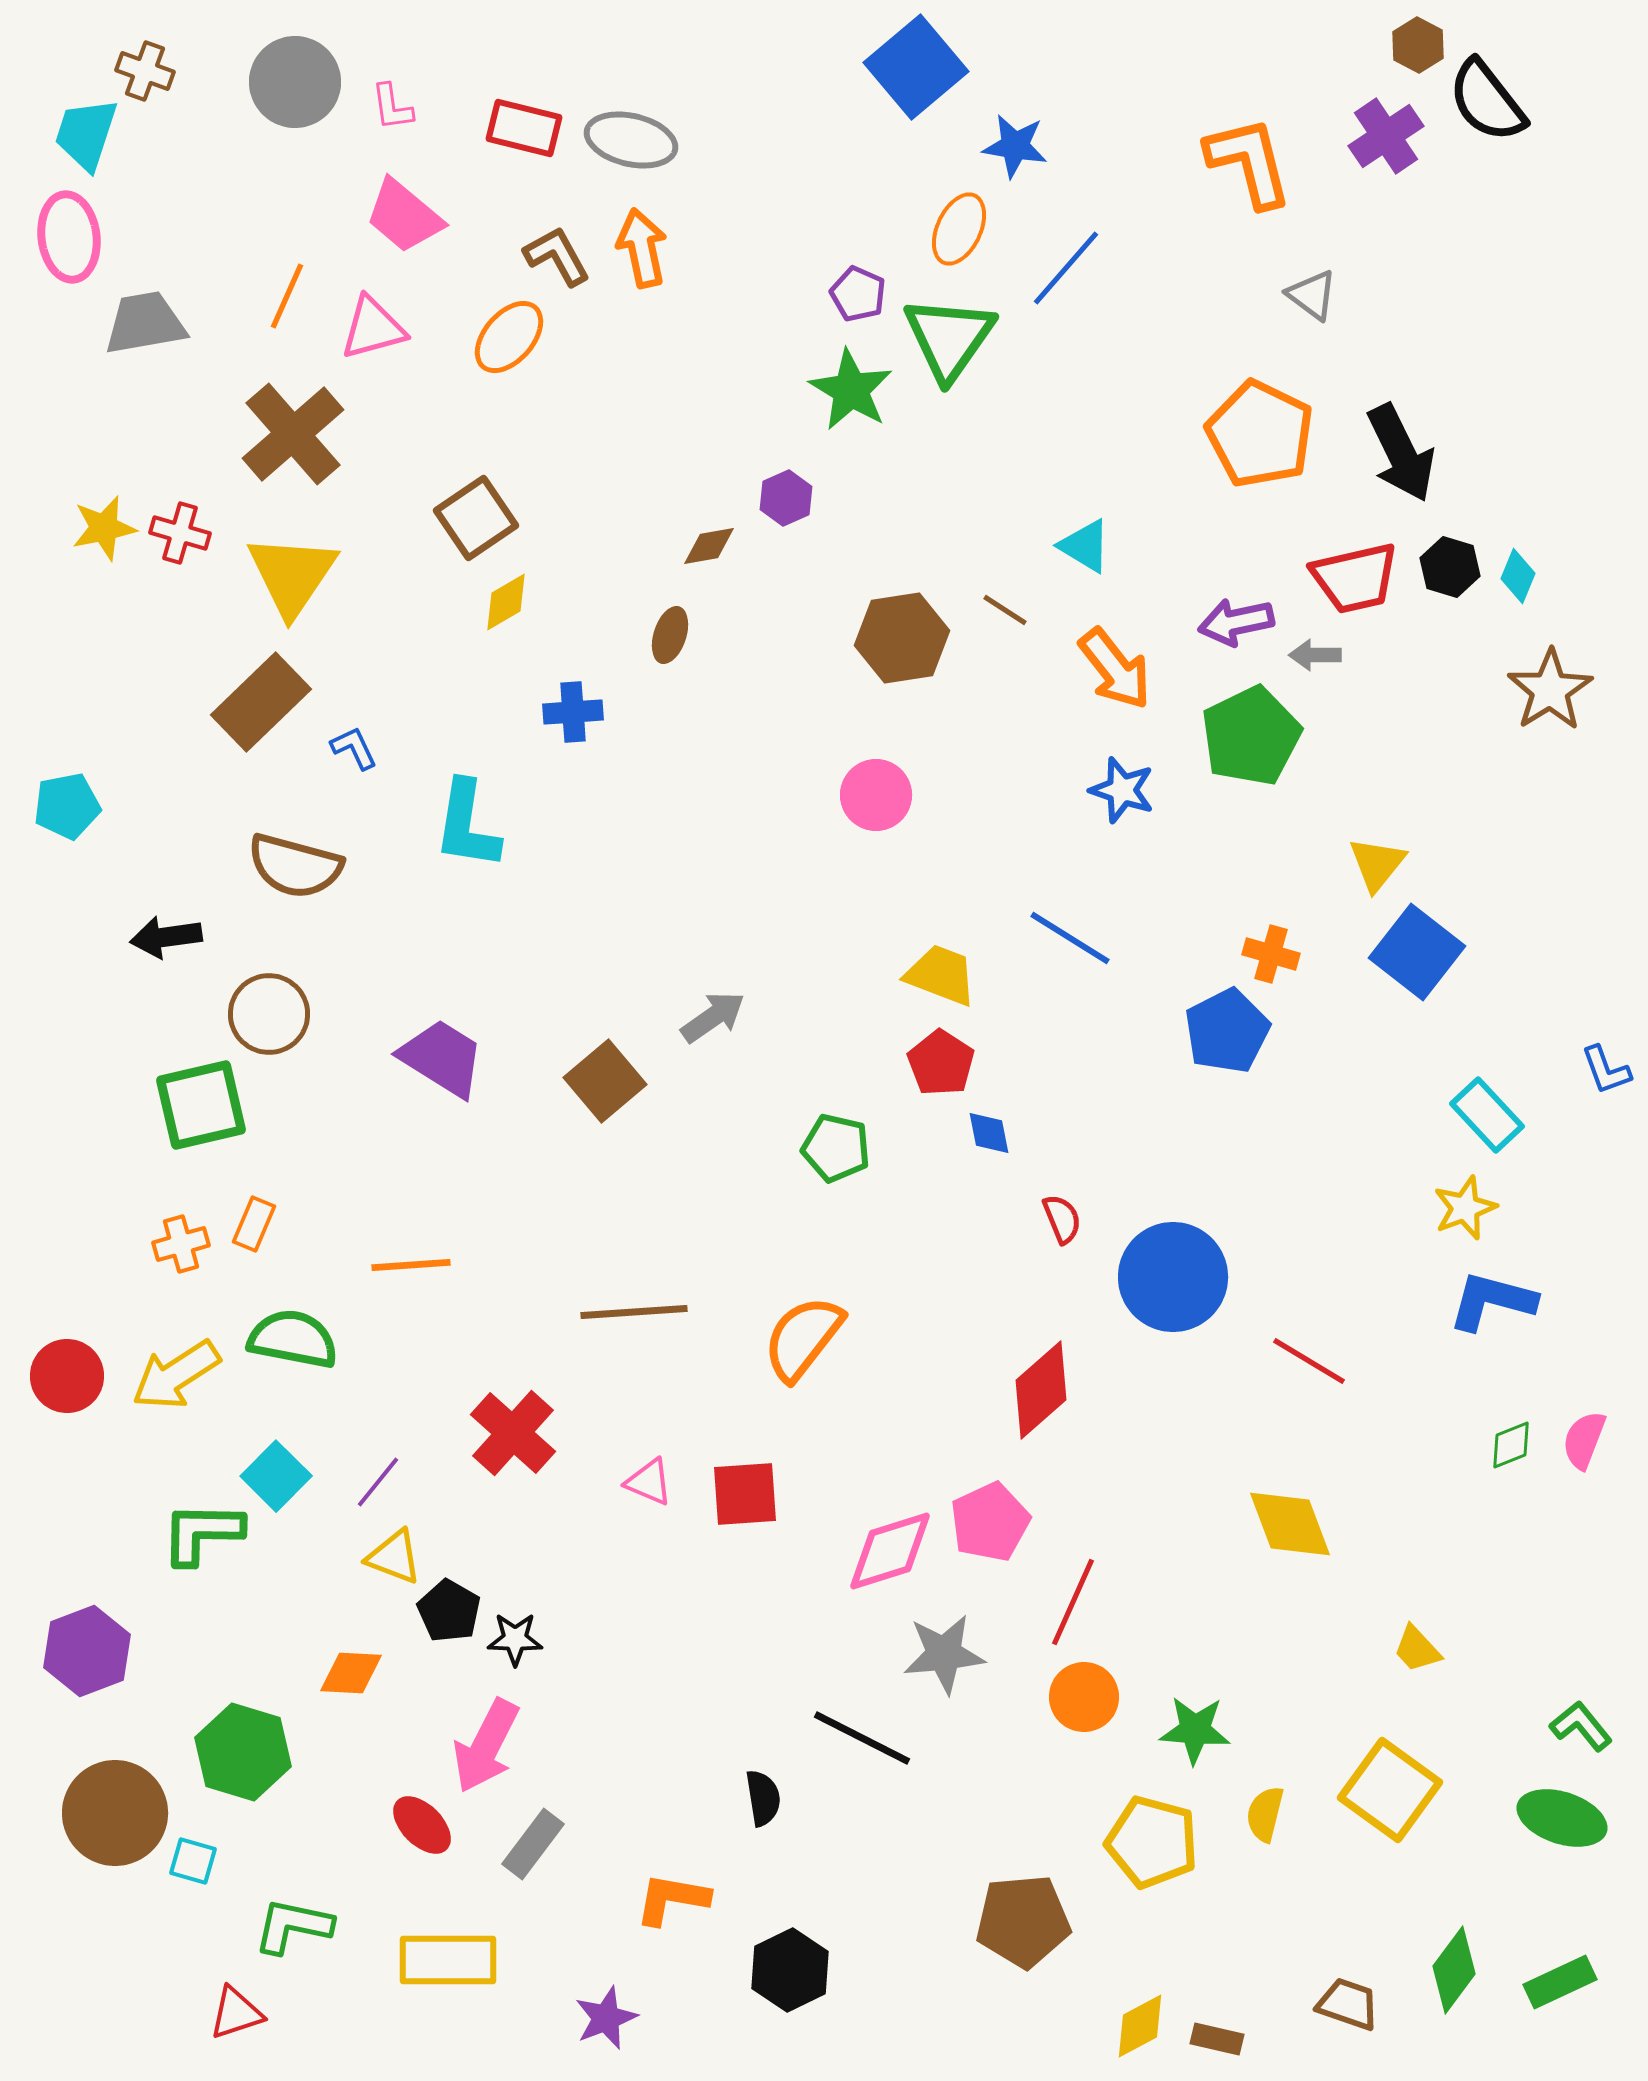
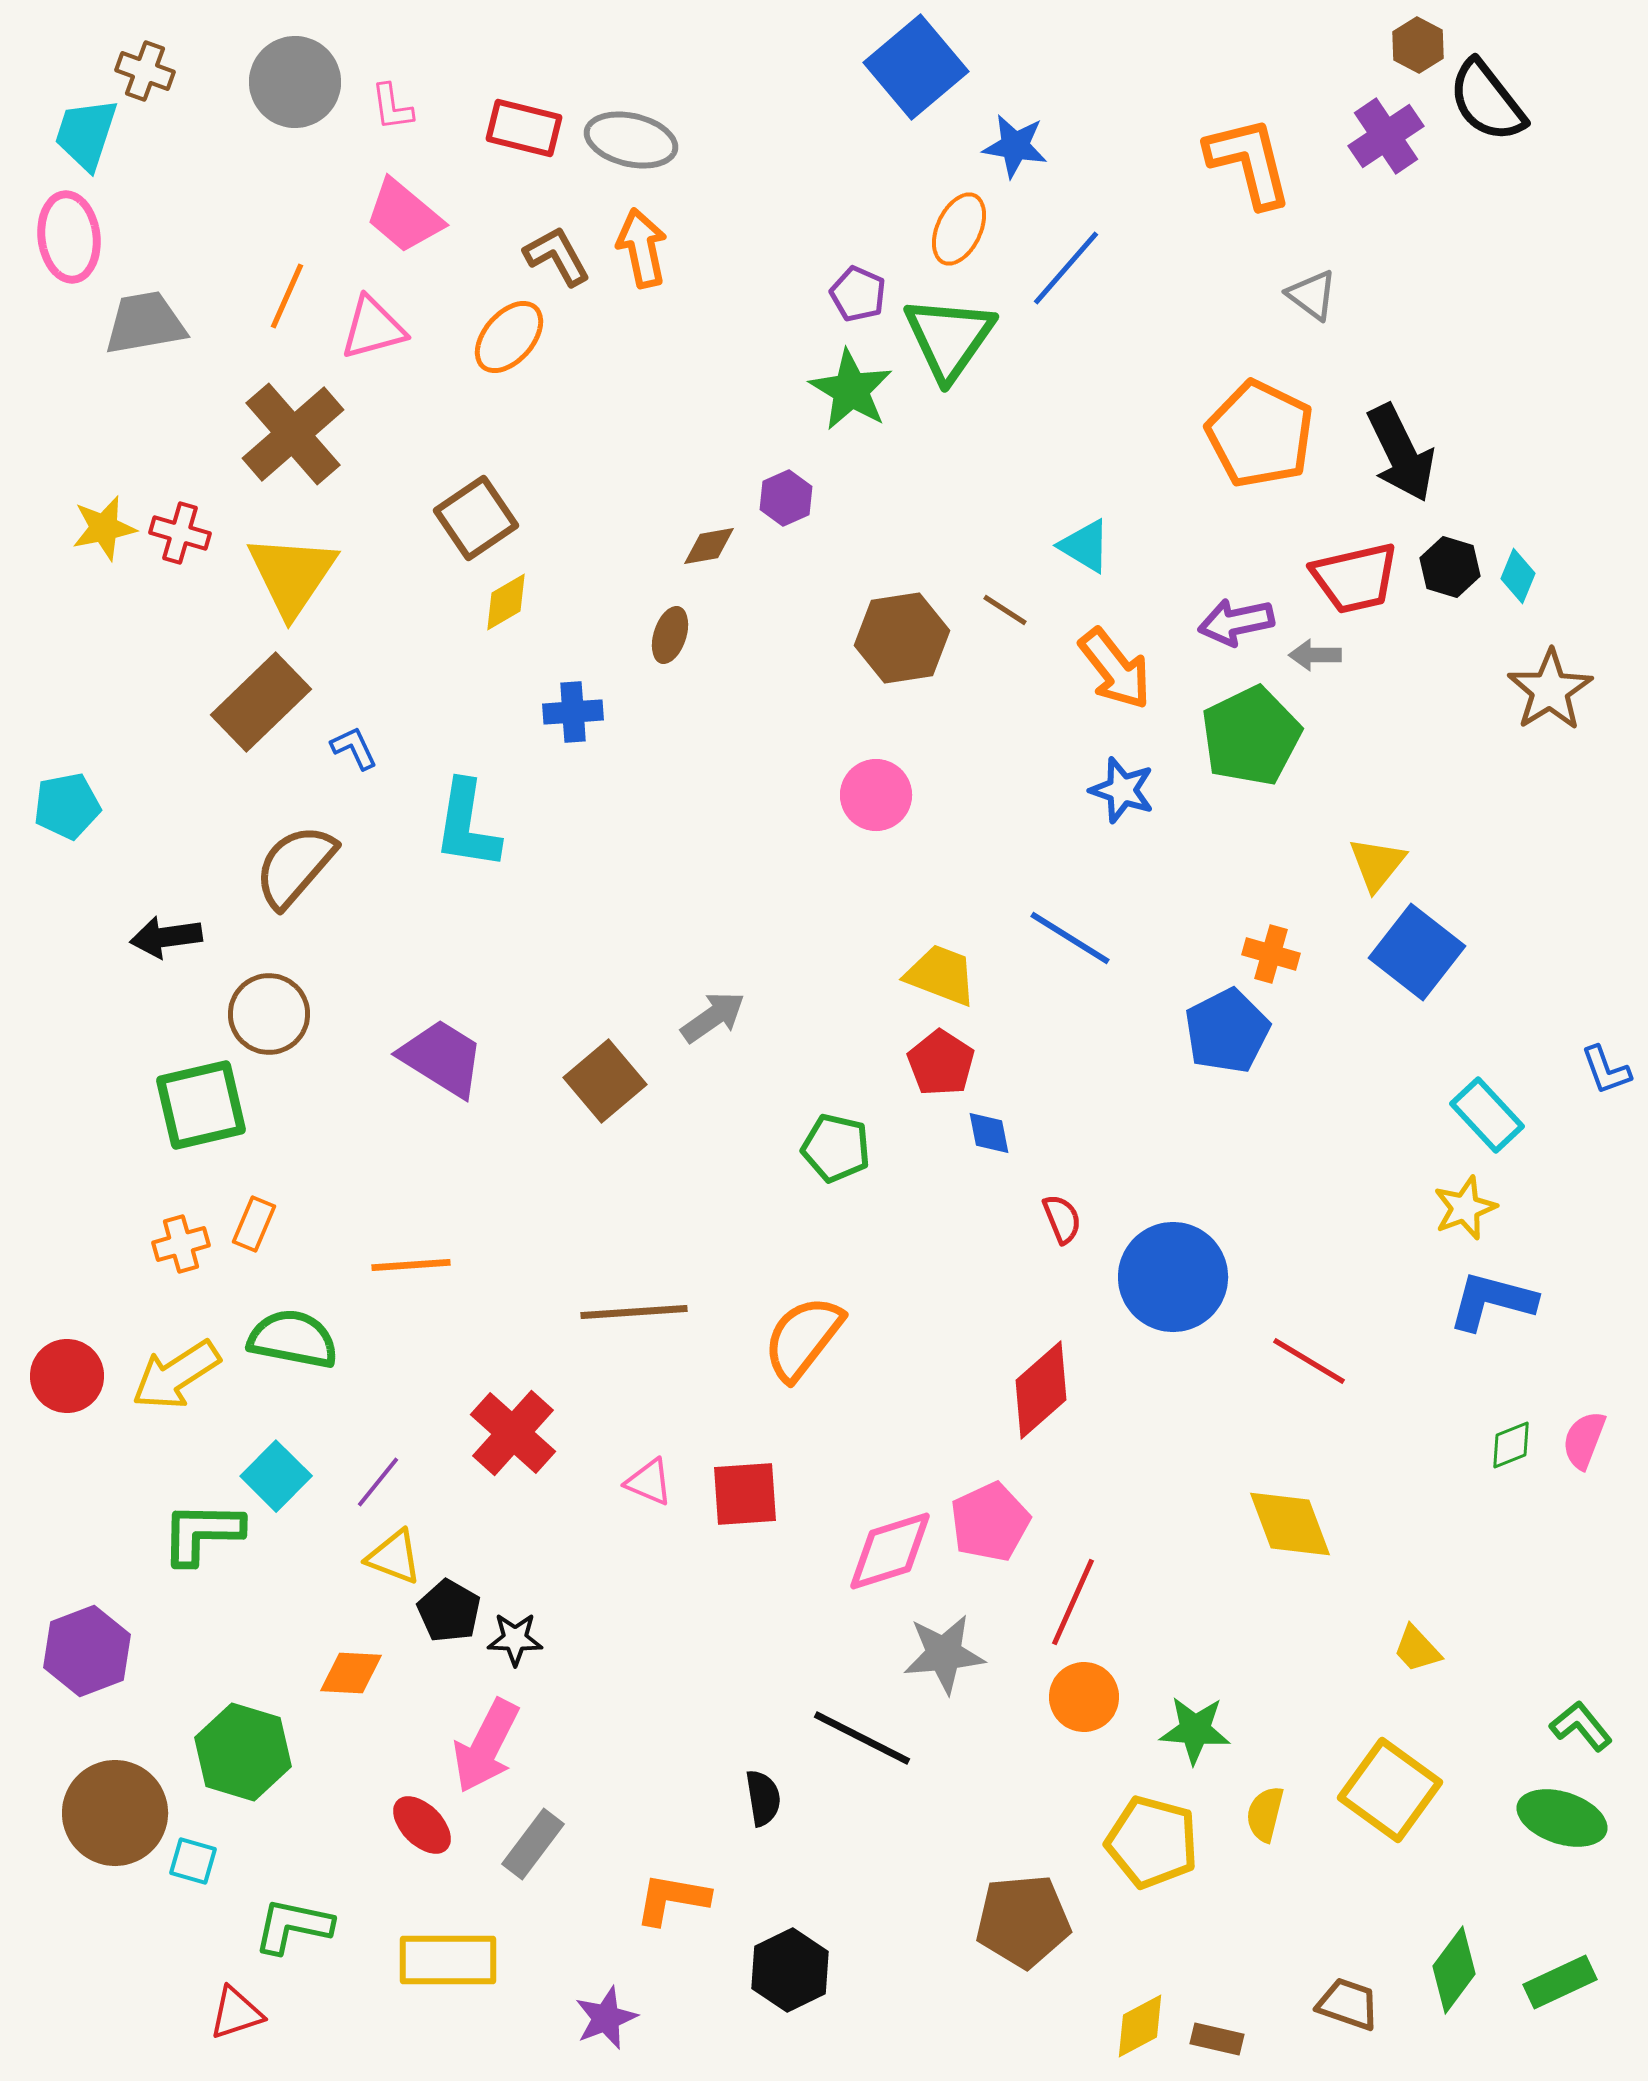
brown semicircle at (295, 866): rotated 116 degrees clockwise
